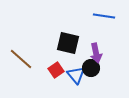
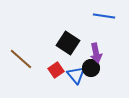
black square: rotated 20 degrees clockwise
